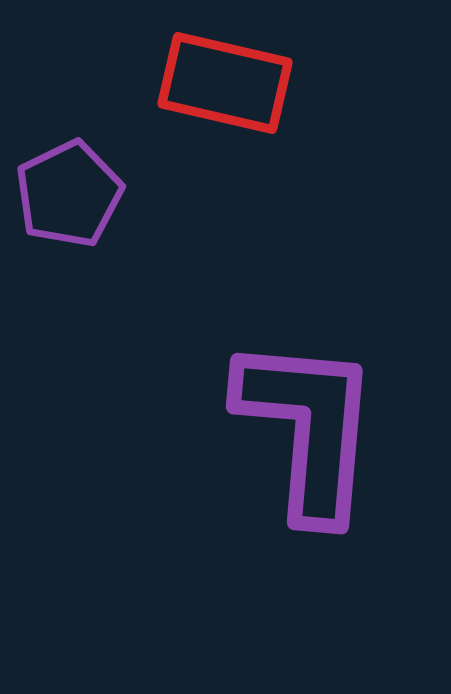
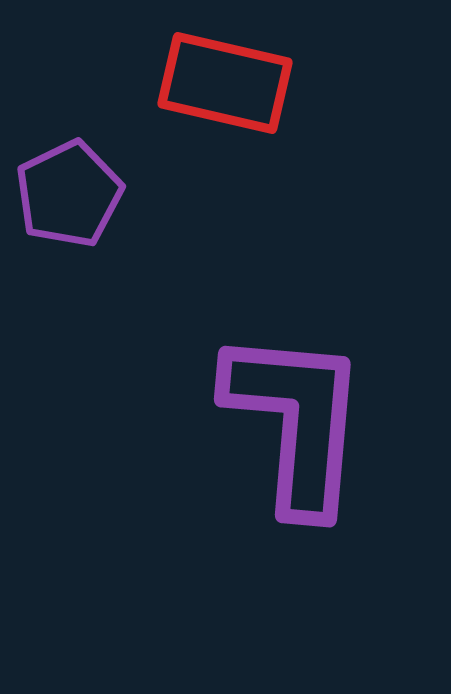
purple L-shape: moved 12 px left, 7 px up
